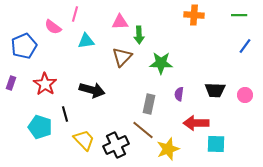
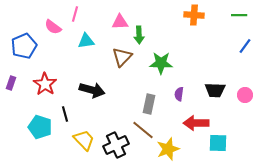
cyan square: moved 2 px right, 1 px up
